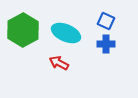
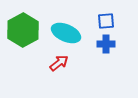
blue square: rotated 30 degrees counterclockwise
red arrow: rotated 114 degrees clockwise
